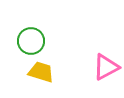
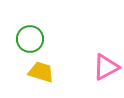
green circle: moved 1 px left, 2 px up
